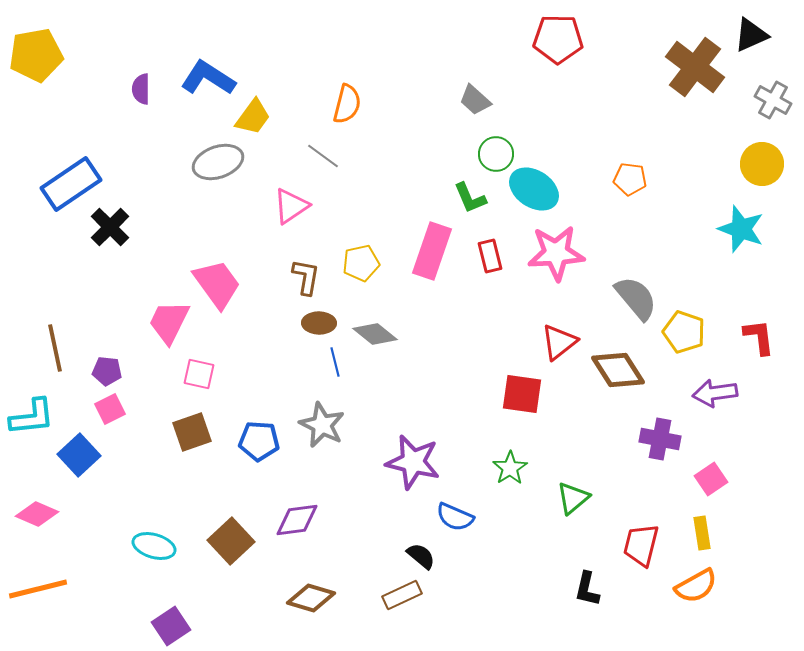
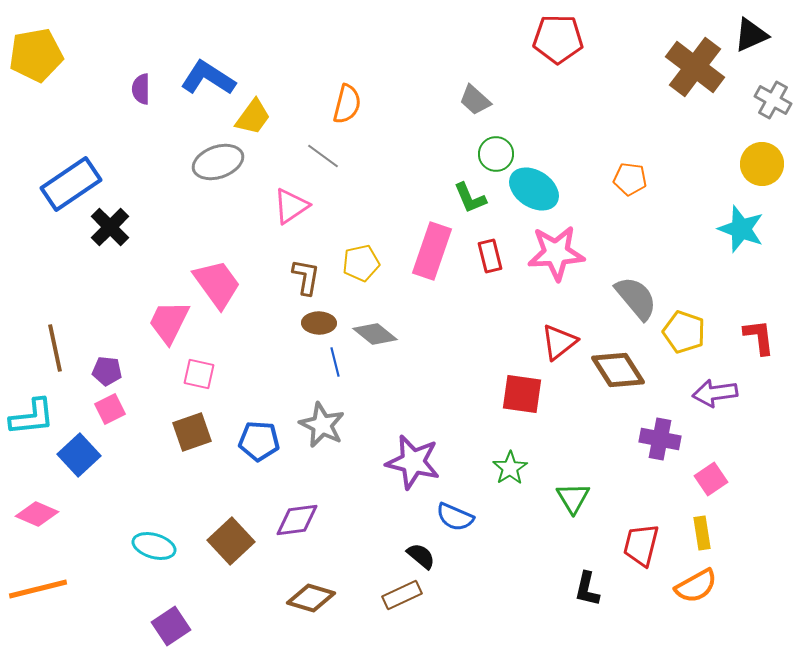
green triangle at (573, 498): rotated 21 degrees counterclockwise
